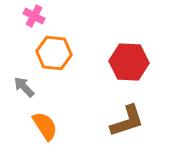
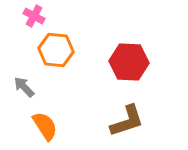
orange hexagon: moved 2 px right, 3 px up
